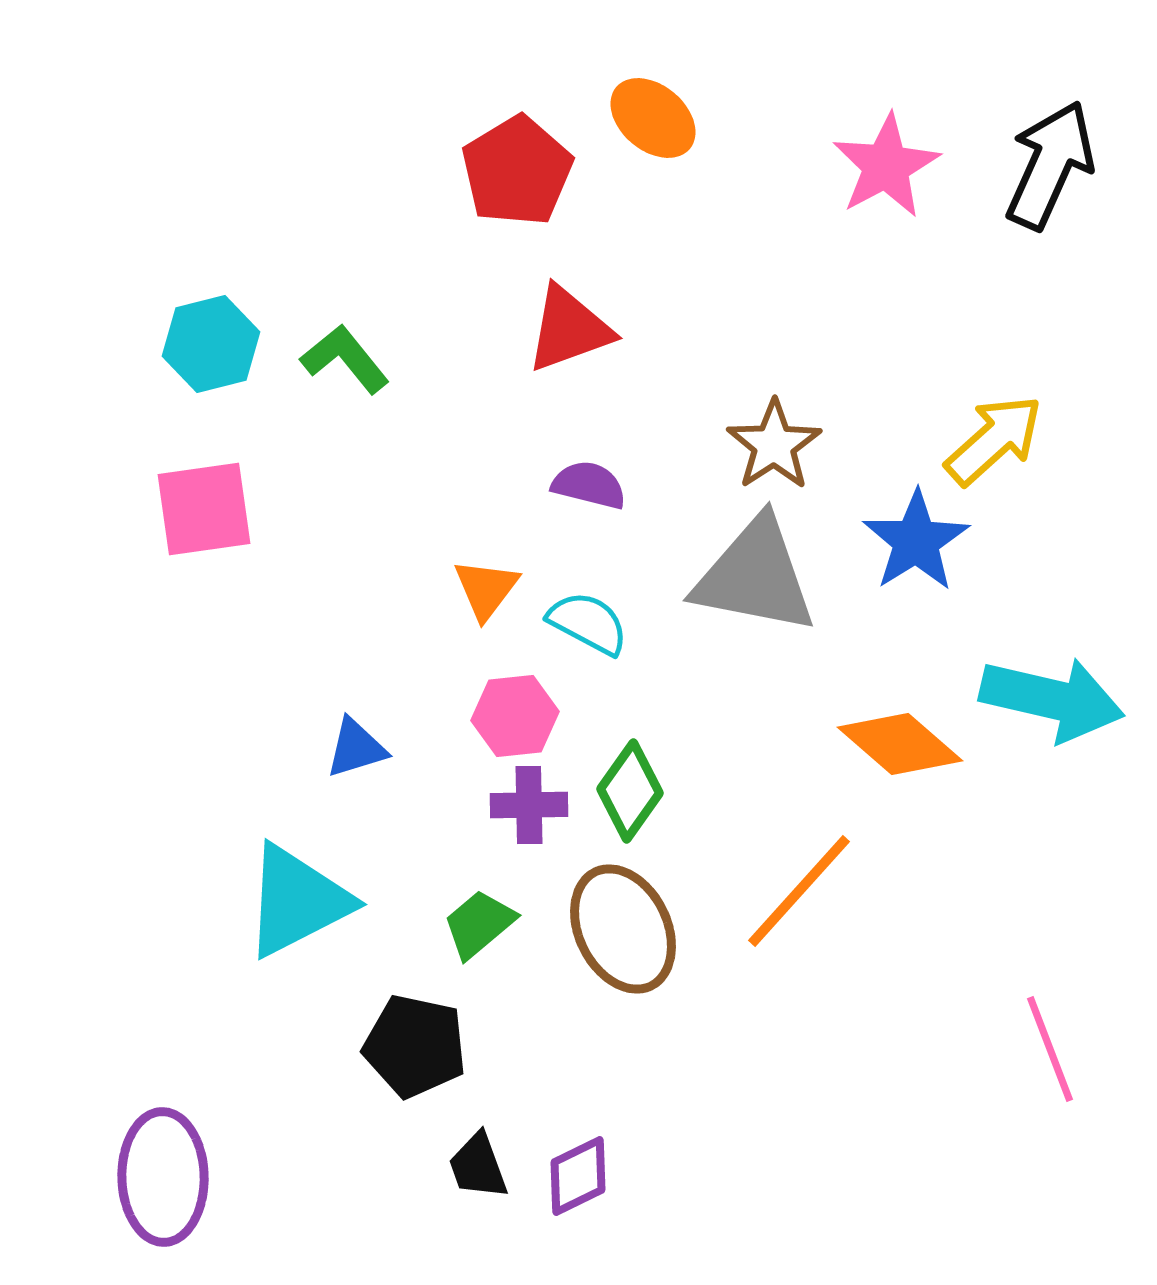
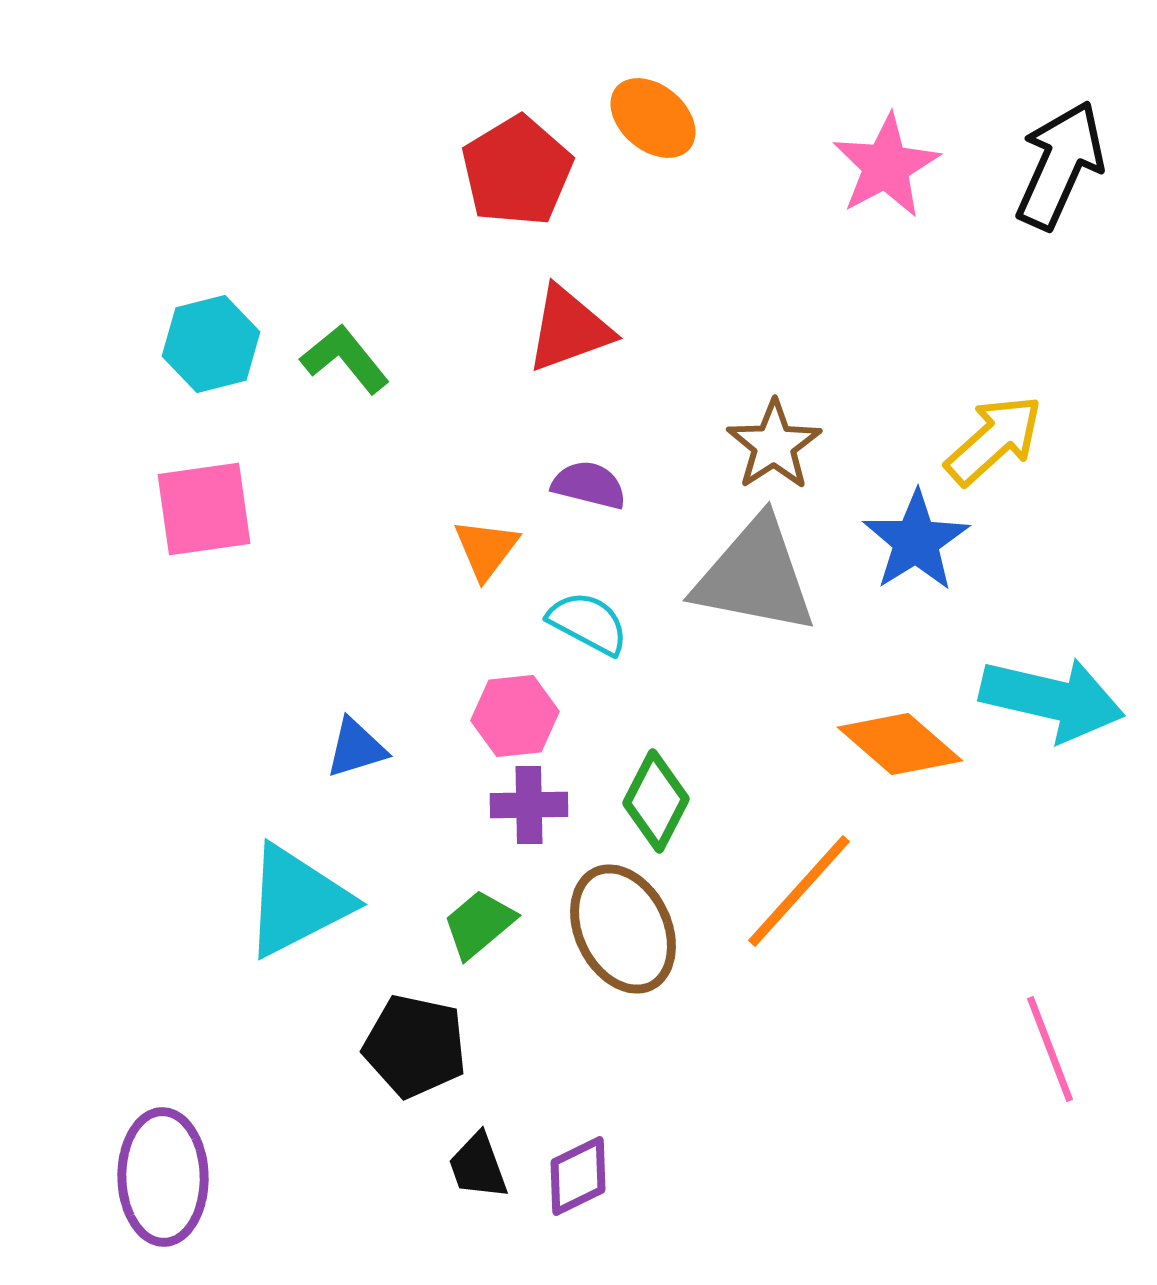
black arrow: moved 10 px right
orange triangle: moved 40 px up
green diamond: moved 26 px right, 10 px down; rotated 8 degrees counterclockwise
